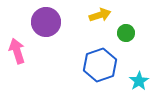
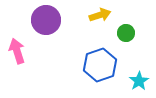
purple circle: moved 2 px up
